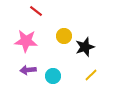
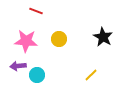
red line: rotated 16 degrees counterclockwise
yellow circle: moved 5 px left, 3 px down
black star: moved 18 px right, 10 px up; rotated 24 degrees counterclockwise
purple arrow: moved 10 px left, 4 px up
cyan circle: moved 16 px left, 1 px up
